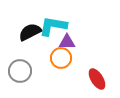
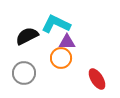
cyan L-shape: moved 3 px right, 2 px up; rotated 16 degrees clockwise
black semicircle: moved 3 px left, 4 px down
gray circle: moved 4 px right, 2 px down
